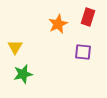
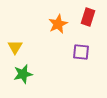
purple square: moved 2 px left
